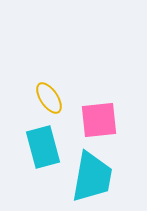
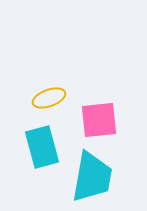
yellow ellipse: rotated 76 degrees counterclockwise
cyan rectangle: moved 1 px left
